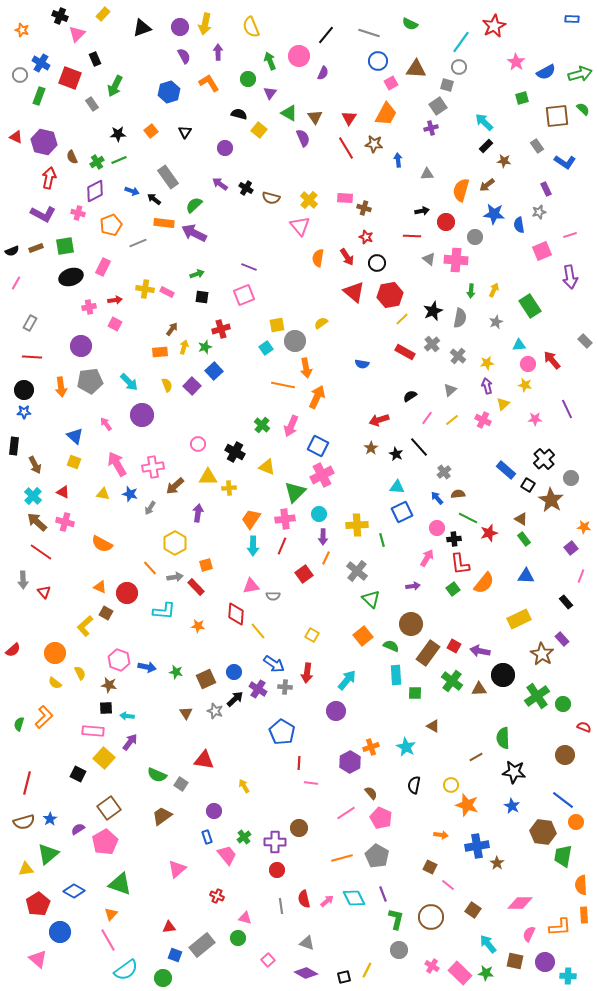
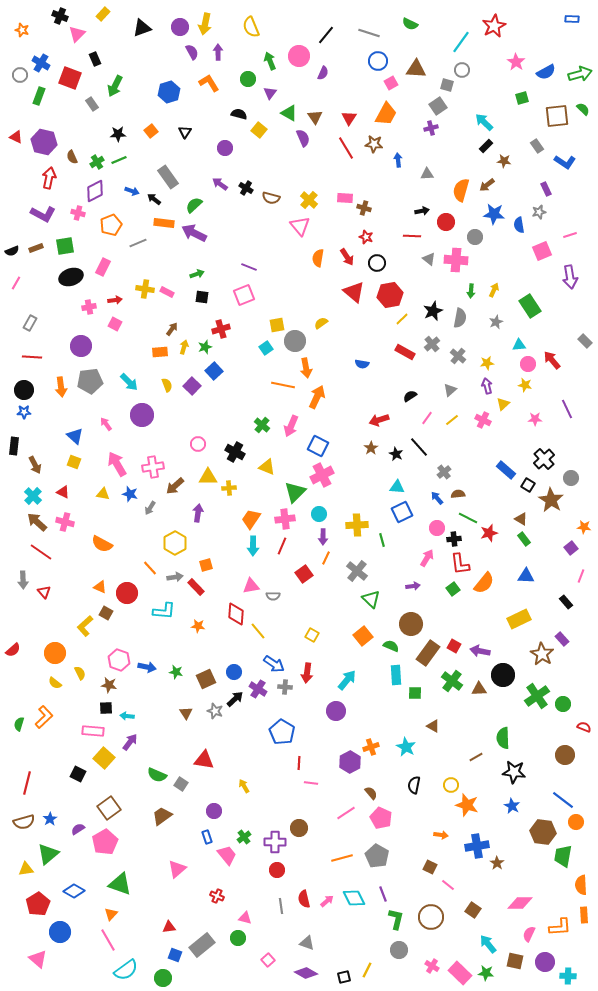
purple semicircle at (184, 56): moved 8 px right, 4 px up
gray circle at (459, 67): moved 3 px right, 3 px down
